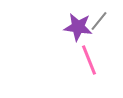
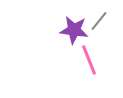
purple star: moved 4 px left, 3 px down
